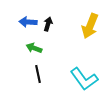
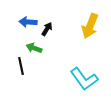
black arrow: moved 1 px left, 5 px down; rotated 16 degrees clockwise
black line: moved 17 px left, 8 px up
